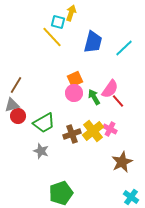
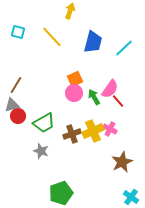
yellow arrow: moved 1 px left, 2 px up
cyan square: moved 40 px left, 10 px down
yellow cross: rotated 15 degrees clockwise
